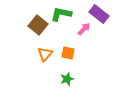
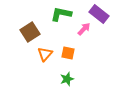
brown square: moved 8 px left, 7 px down; rotated 18 degrees clockwise
